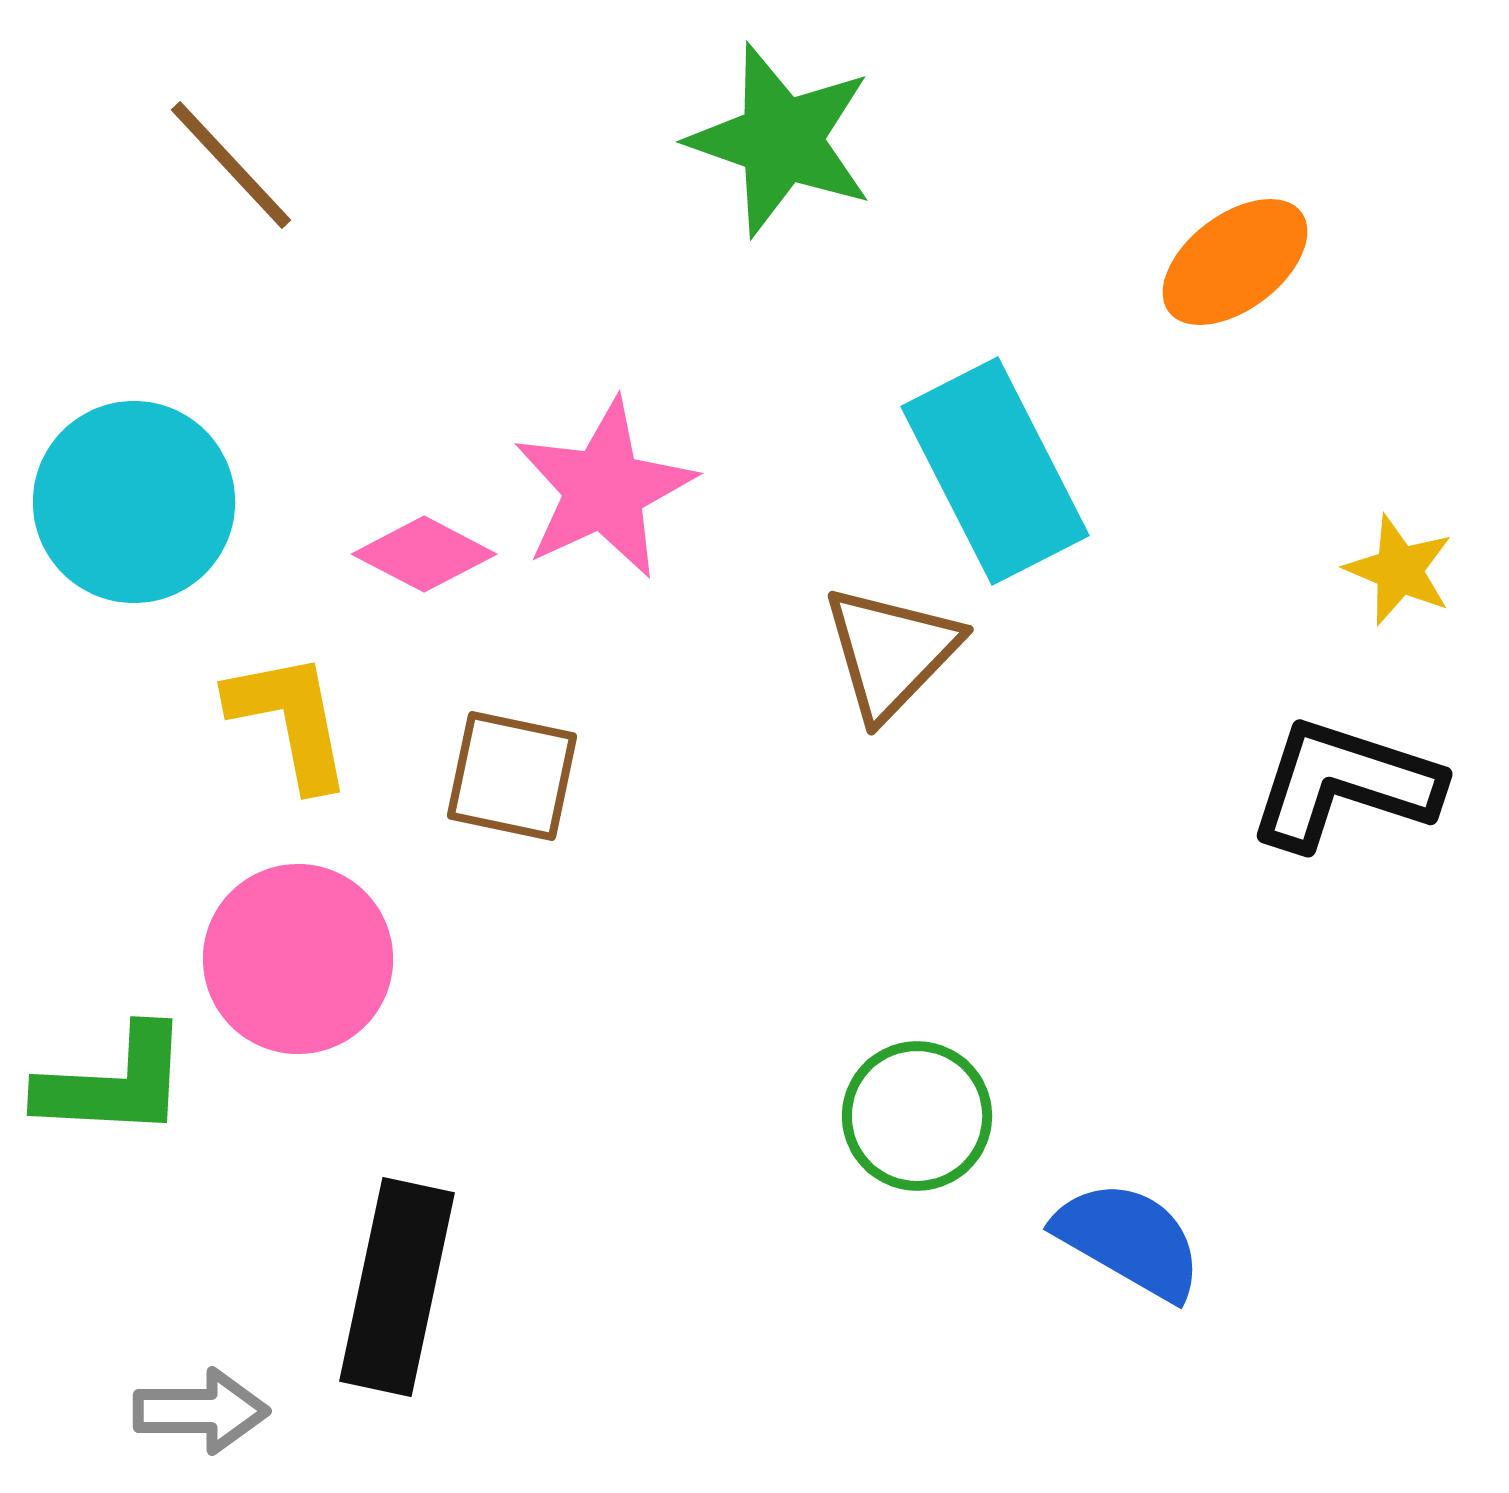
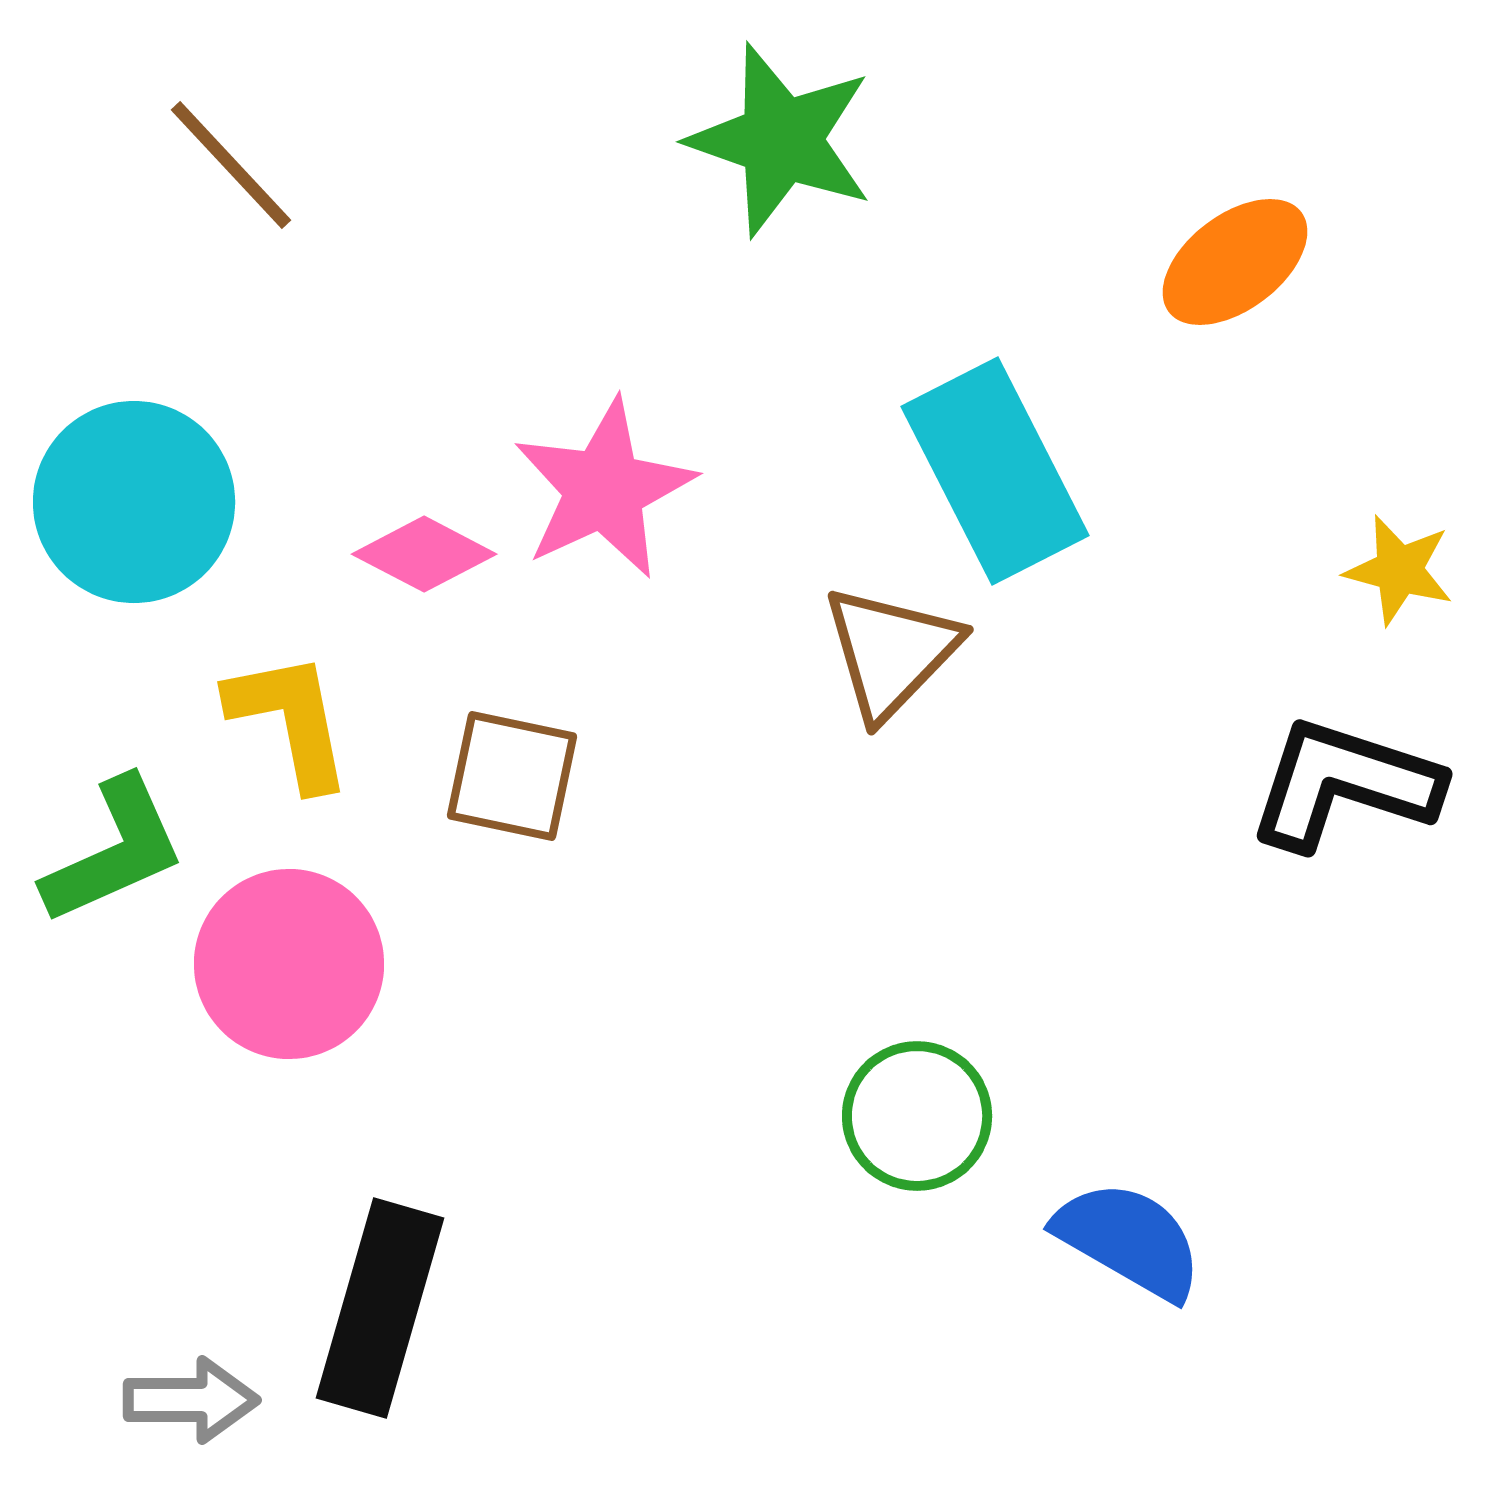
yellow star: rotated 8 degrees counterclockwise
pink circle: moved 9 px left, 5 px down
green L-shape: moved 232 px up; rotated 27 degrees counterclockwise
black rectangle: moved 17 px left, 21 px down; rotated 4 degrees clockwise
gray arrow: moved 10 px left, 11 px up
